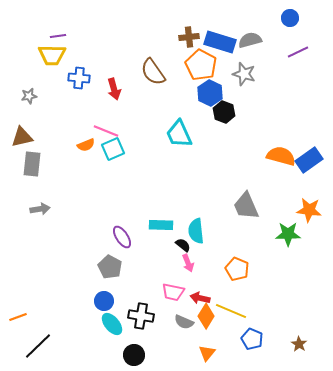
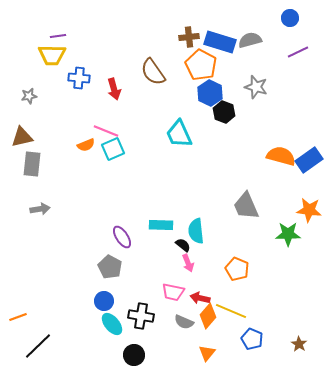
gray star at (244, 74): moved 12 px right, 13 px down
orange diamond at (206, 316): moved 2 px right; rotated 10 degrees clockwise
